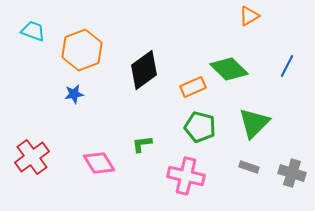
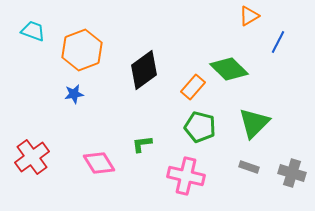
blue line: moved 9 px left, 24 px up
orange rectangle: rotated 25 degrees counterclockwise
